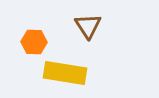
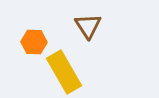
yellow rectangle: moved 1 px left, 1 px up; rotated 51 degrees clockwise
